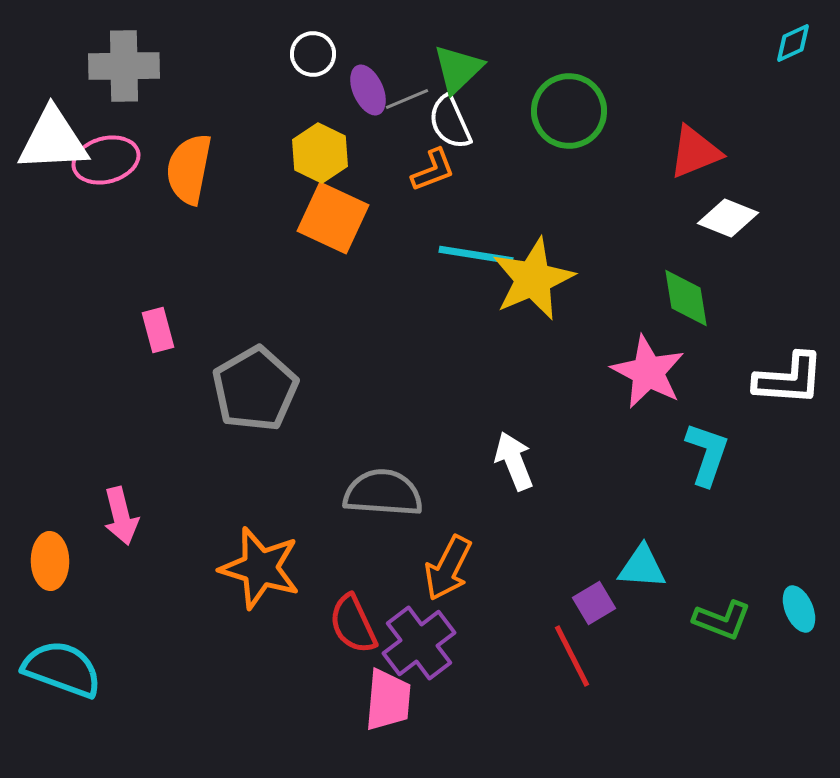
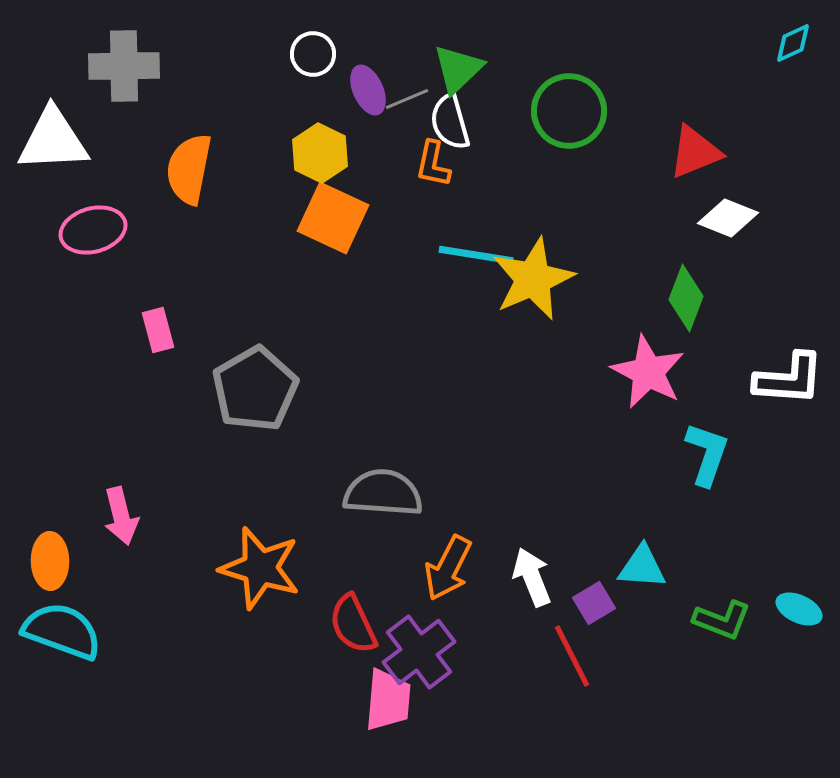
white semicircle: rotated 8 degrees clockwise
pink ellipse: moved 13 px left, 70 px down
orange L-shape: moved 6 px up; rotated 123 degrees clockwise
green diamond: rotated 30 degrees clockwise
white arrow: moved 18 px right, 116 px down
cyan ellipse: rotated 42 degrees counterclockwise
purple cross: moved 9 px down
cyan semicircle: moved 38 px up
